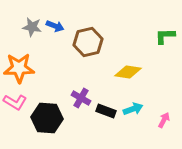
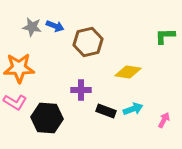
purple cross: moved 8 px up; rotated 30 degrees counterclockwise
